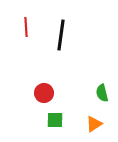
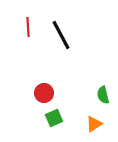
red line: moved 2 px right
black line: rotated 36 degrees counterclockwise
green semicircle: moved 1 px right, 2 px down
green square: moved 1 px left, 2 px up; rotated 24 degrees counterclockwise
